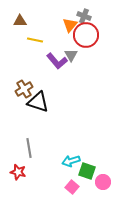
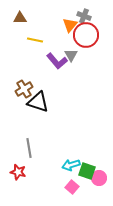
brown triangle: moved 3 px up
cyan arrow: moved 4 px down
pink circle: moved 4 px left, 4 px up
